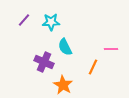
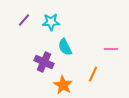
orange line: moved 7 px down
